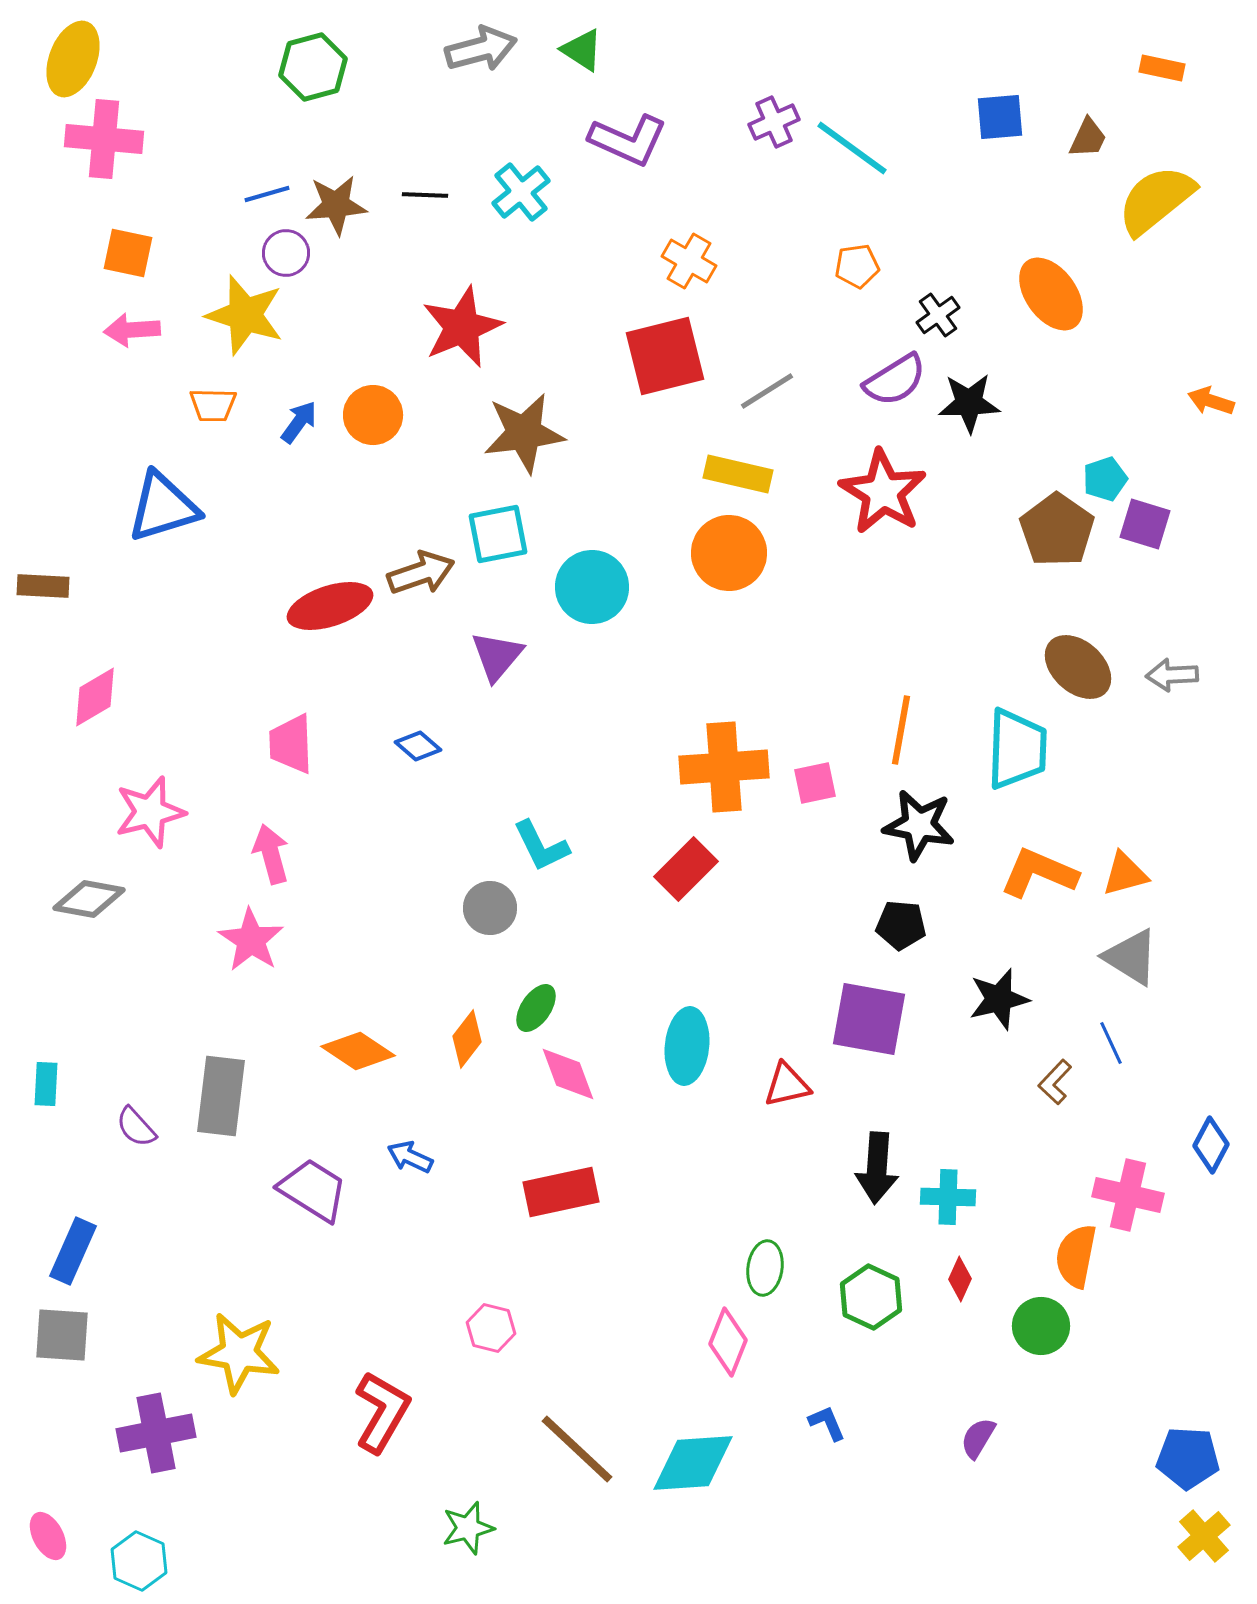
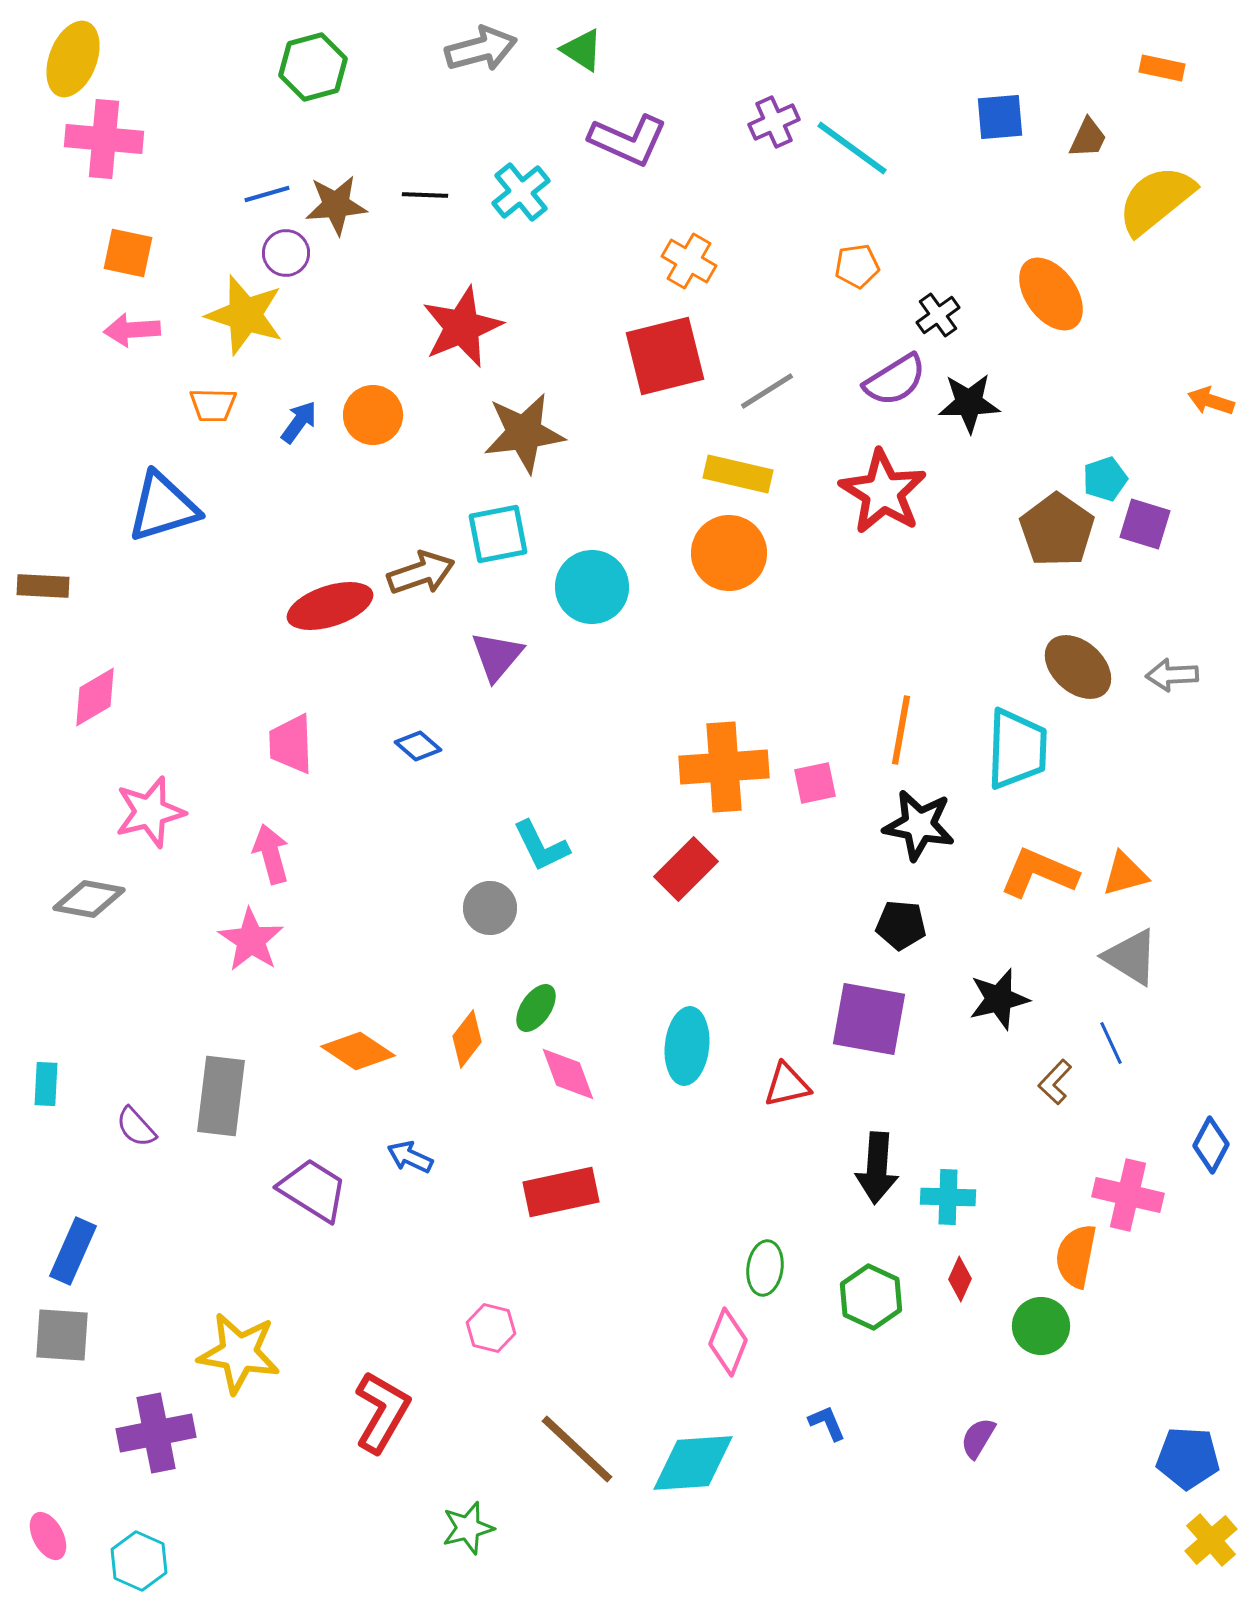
yellow cross at (1204, 1536): moved 7 px right, 4 px down
